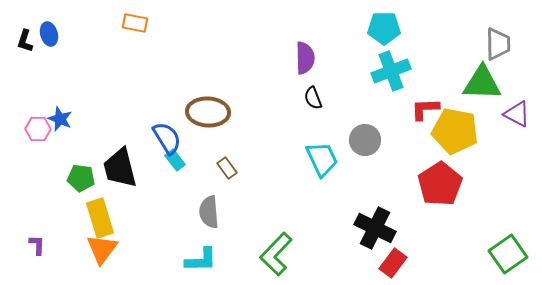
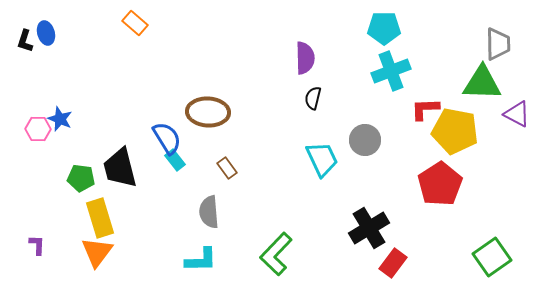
orange rectangle: rotated 30 degrees clockwise
blue ellipse: moved 3 px left, 1 px up
black semicircle: rotated 35 degrees clockwise
black cross: moved 6 px left; rotated 33 degrees clockwise
orange triangle: moved 5 px left, 3 px down
green square: moved 16 px left, 3 px down
